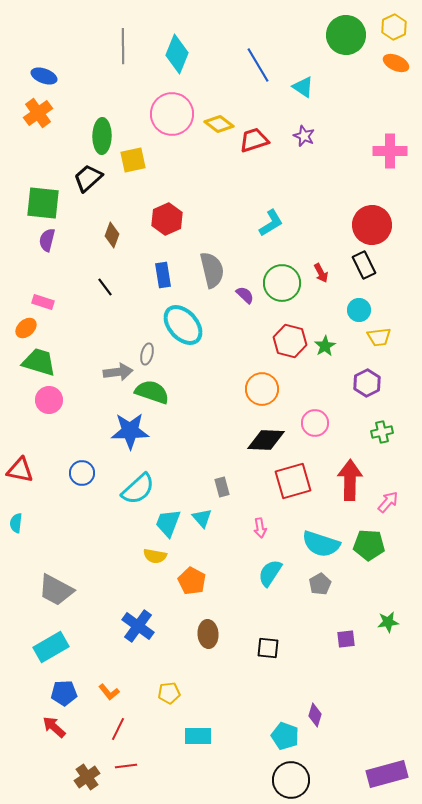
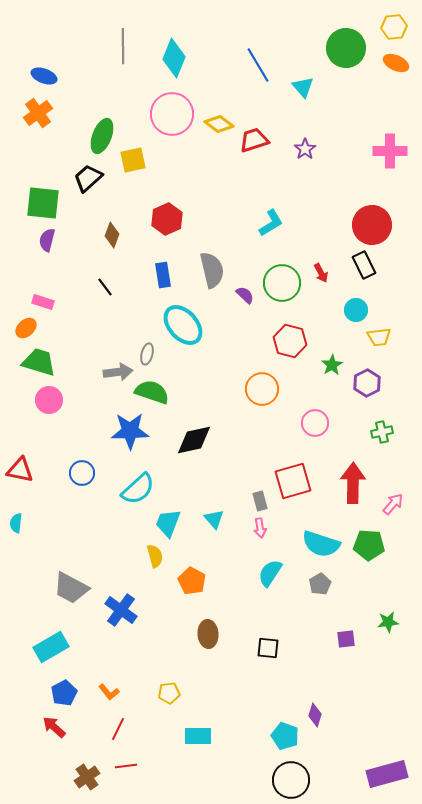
yellow hexagon at (394, 27): rotated 20 degrees clockwise
green circle at (346, 35): moved 13 px down
cyan diamond at (177, 54): moved 3 px left, 4 px down
cyan triangle at (303, 87): rotated 15 degrees clockwise
green ellipse at (102, 136): rotated 20 degrees clockwise
purple star at (304, 136): moved 1 px right, 13 px down; rotated 15 degrees clockwise
cyan circle at (359, 310): moved 3 px left
green star at (325, 346): moved 7 px right, 19 px down
black diamond at (266, 440): moved 72 px left; rotated 15 degrees counterclockwise
red arrow at (350, 480): moved 3 px right, 3 px down
gray rectangle at (222, 487): moved 38 px right, 14 px down
pink arrow at (388, 502): moved 5 px right, 2 px down
cyan triangle at (202, 518): moved 12 px right, 1 px down
yellow semicircle at (155, 556): rotated 115 degrees counterclockwise
gray trapezoid at (56, 590): moved 15 px right, 2 px up
blue cross at (138, 626): moved 17 px left, 16 px up
blue pentagon at (64, 693): rotated 25 degrees counterclockwise
